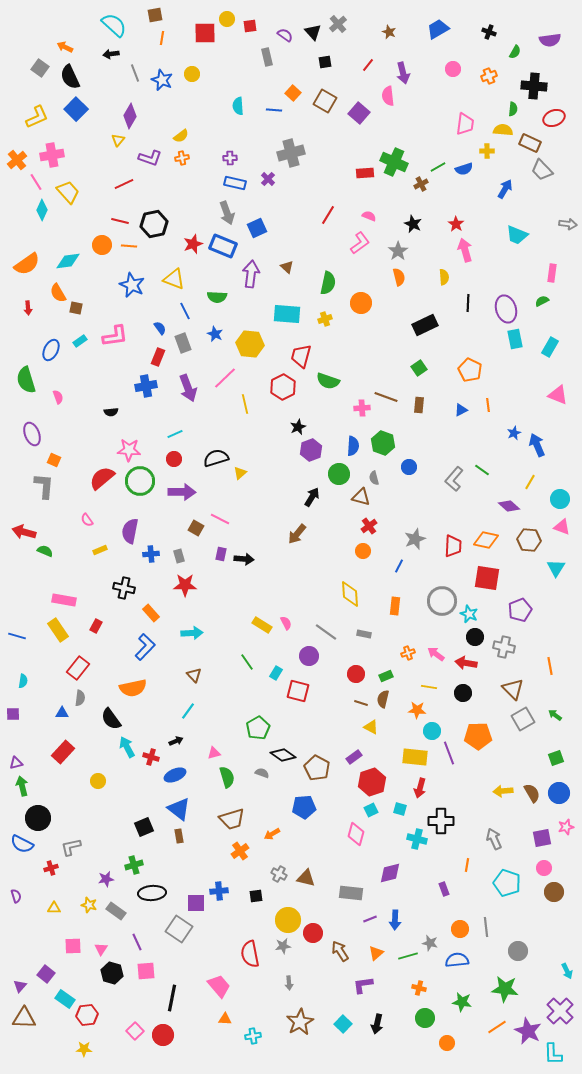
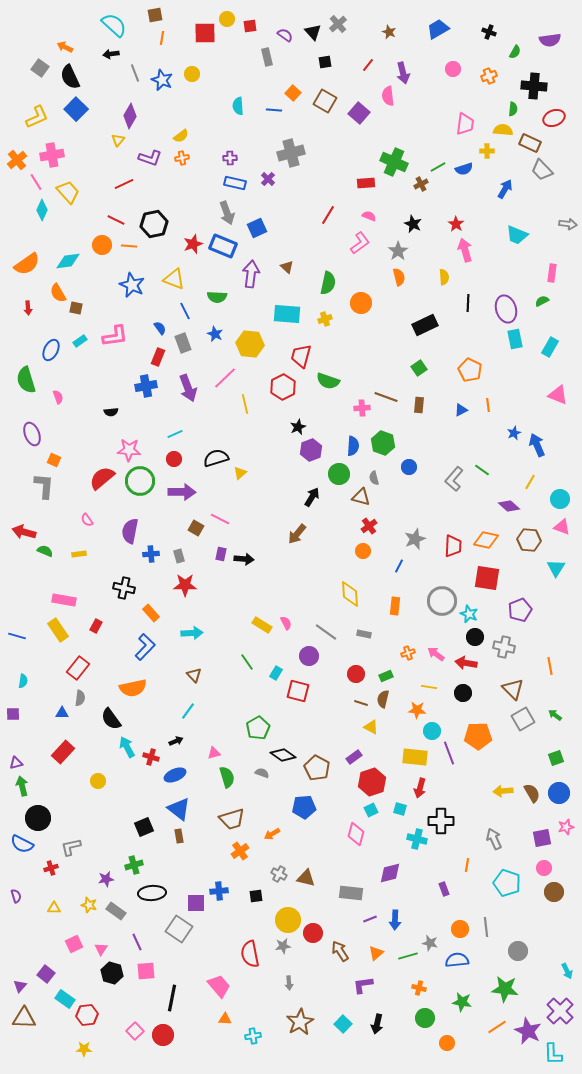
red rectangle at (365, 173): moved 1 px right, 10 px down
red line at (120, 221): moved 4 px left, 1 px up; rotated 12 degrees clockwise
yellow rectangle at (100, 550): moved 21 px left, 4 px down; rotated 16 degrees clockwise
pink square at (73, 946): moved 1 px right, 2 px up; rotated 24 degrees counterclockwise
